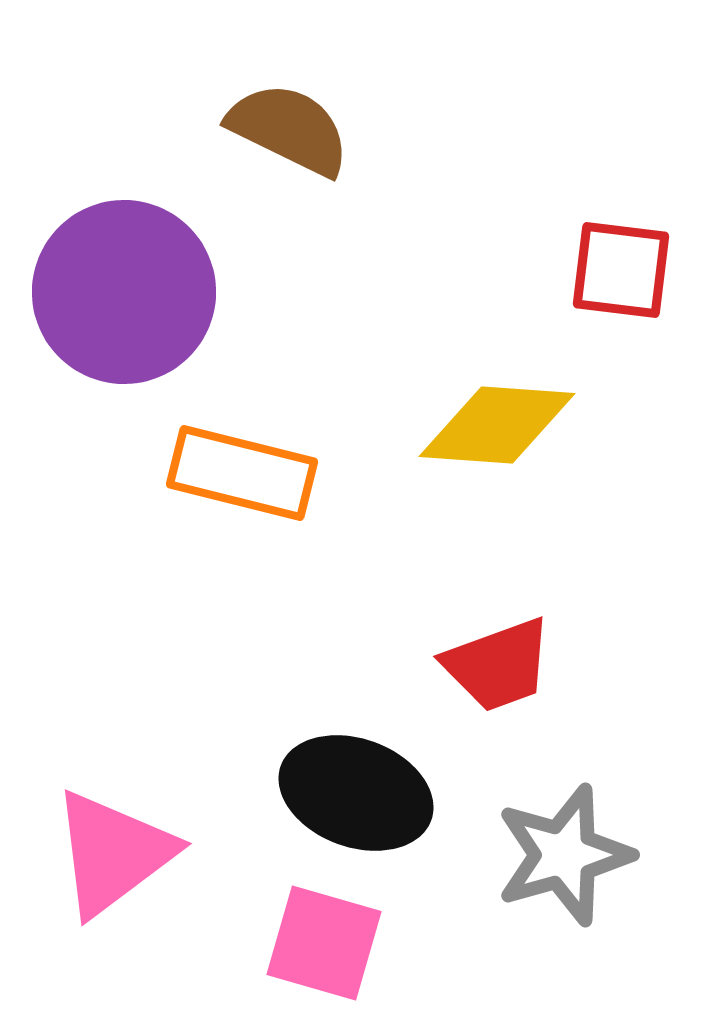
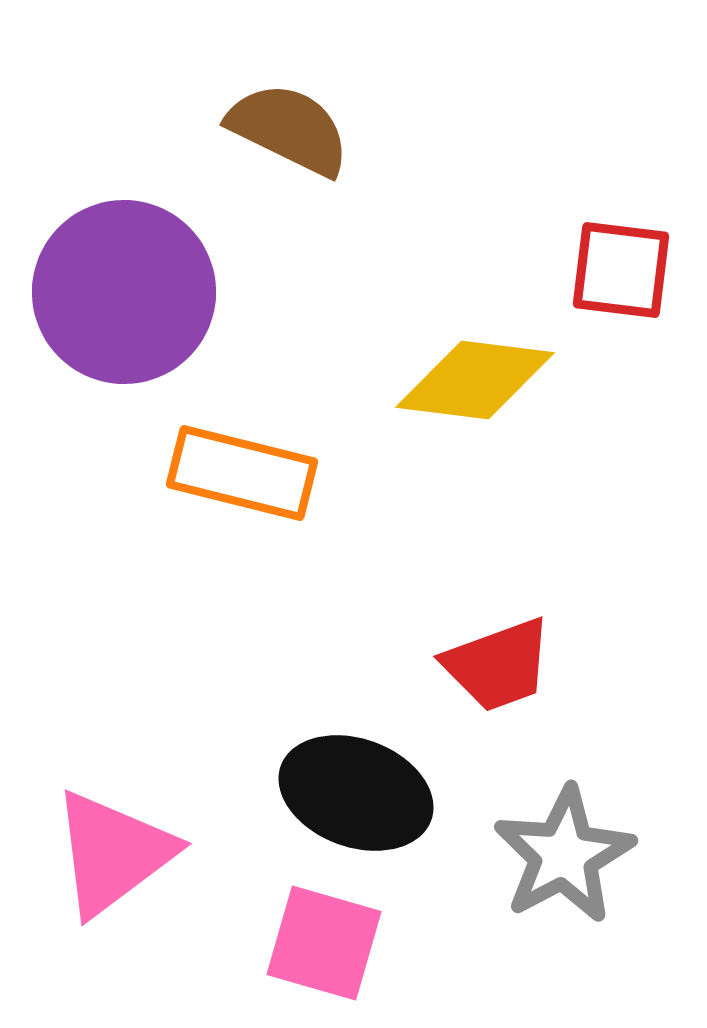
yellow diamond: moved 22 px left, 45 px up; rotated 3 degrees clockwise
gray star: rotated 12 degrees counterclockwise
